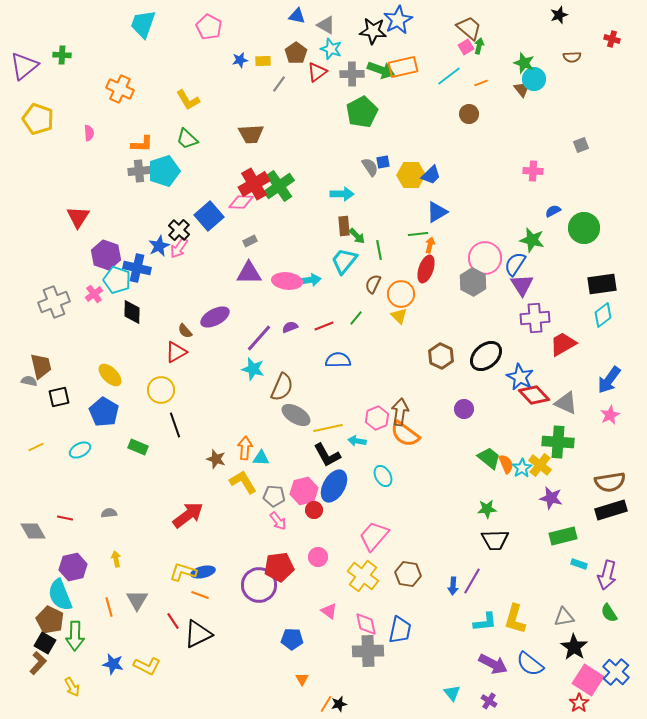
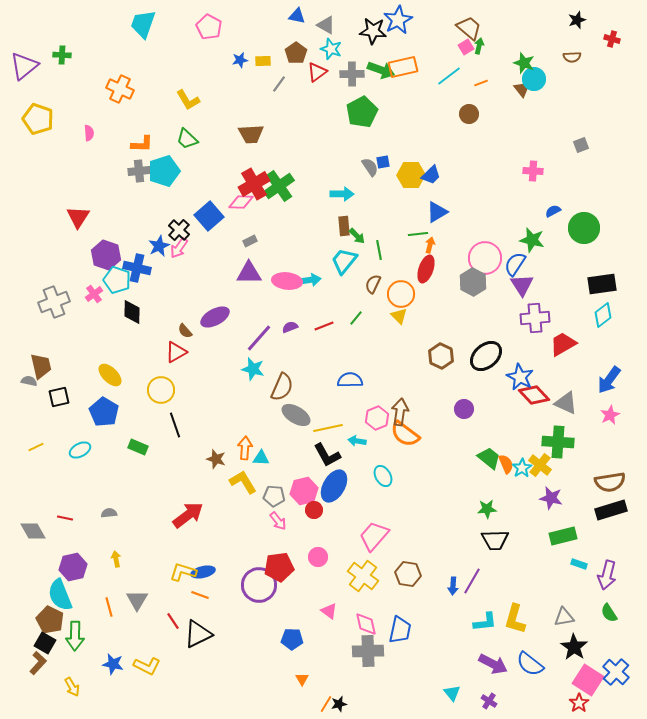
black star at (559, 15): moved 18 px right, 5 px down
blue semicircle at (338, 360): moved 12 px right, 20 px down
